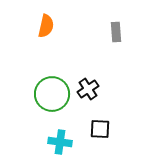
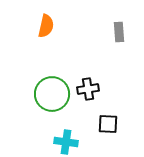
gray rectangle: moved 3 px right
black cross: rotated 25 degrees clockwise
black square: moved 8 px right, 5 px up
cyan cross: moved 6 px right
